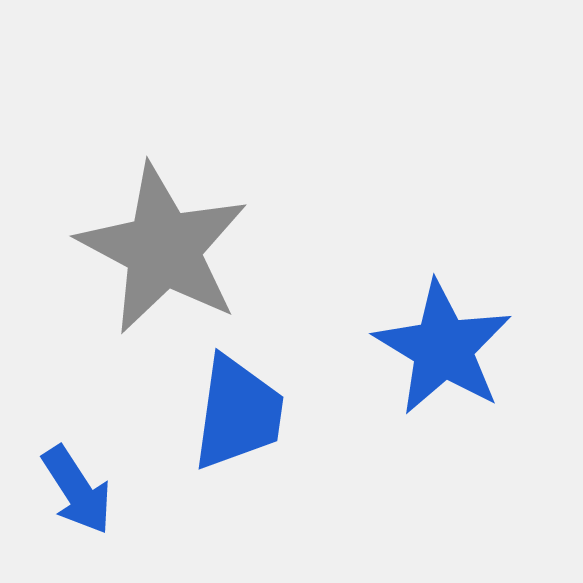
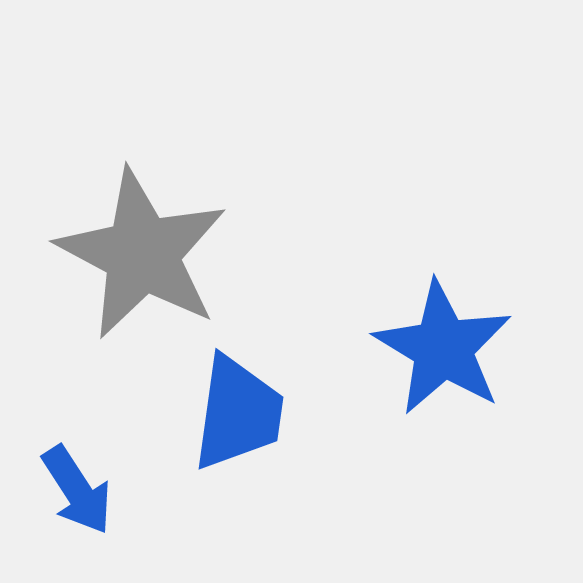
gray star: moved 21 px left, 5 px down
